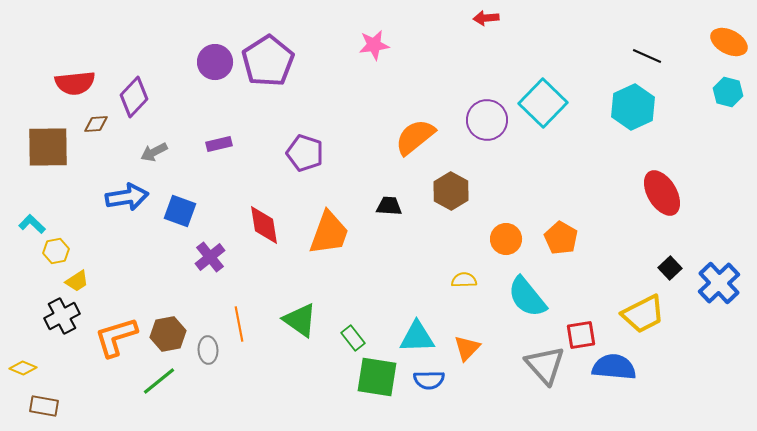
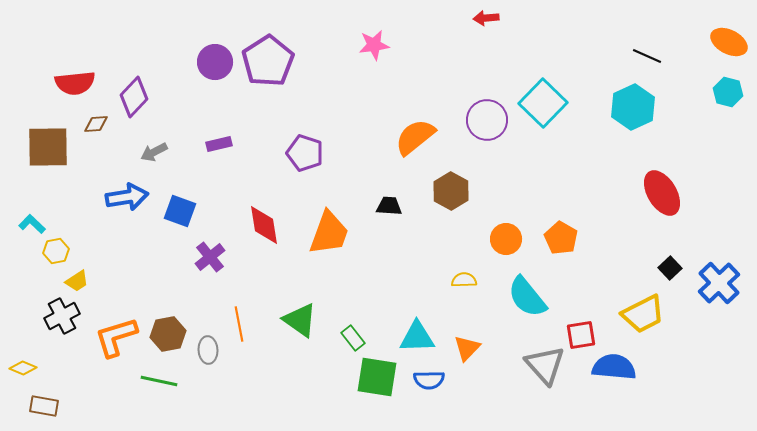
green line at (159, 381): rotated 51 degrees clockwise
